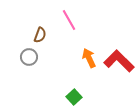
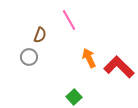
red L-shape: moved 6 px down
